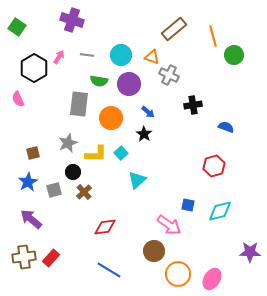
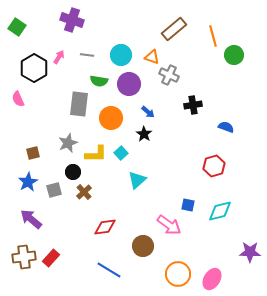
brown circle at (154, 251): moved 11 px left, 5 px up
